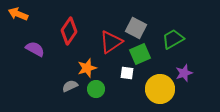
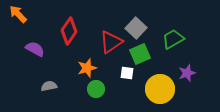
orange arrow: rotated 24 degrees clockwise
gray square: rotated 15 degrees clockwise
purple star: moved 3 px right
gray semicircle: moved 21 px left; rotated 14 degrees clockwise
